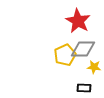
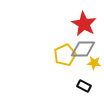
red star: moved 6 px right, 3 px down
yellow star: moved 4 px up
black rectangle: moved 2 px up; rotated 24 degrees clockwise
